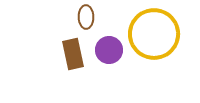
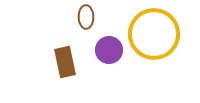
brown rectangle: moved 8 px left, 8 px down
